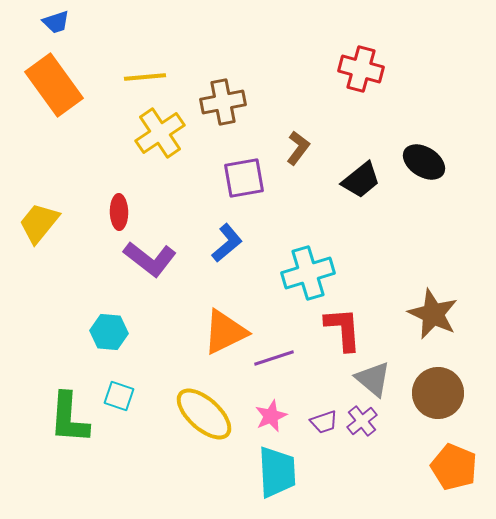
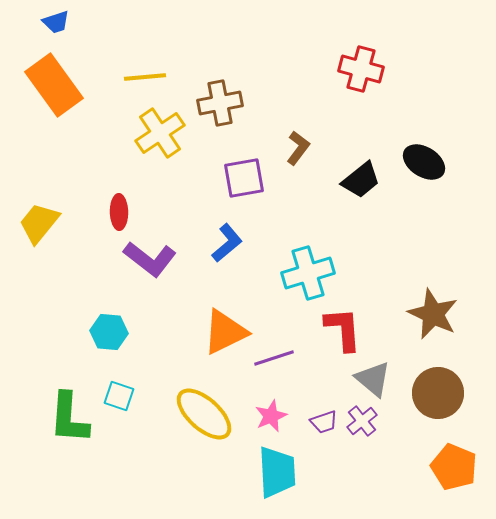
brown cross: moved 3 px left, 1 px down
